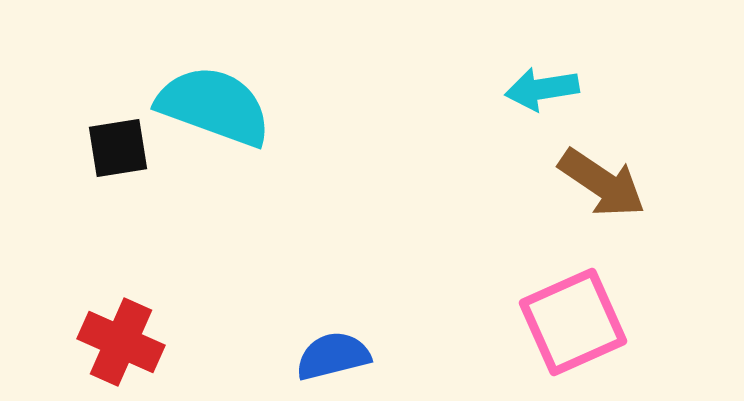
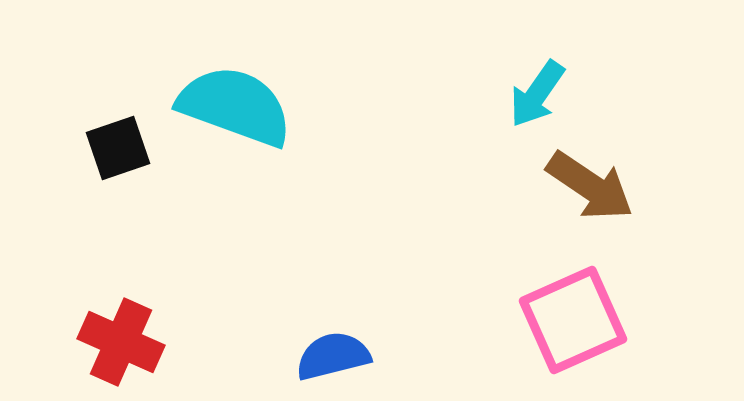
cyan arrow: moved 5 px left, 5 px down; rotated 46 degrees counterclockwise
cyan semicircle: moved 21 px right
black square: rotated 10 degrees counterclockwise
brown arrow: moved 12 px left, 3 px down
pink square: moved 2 px up
